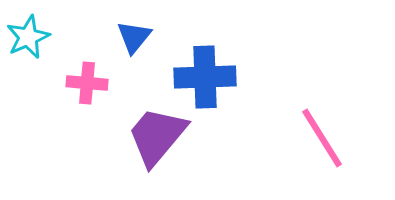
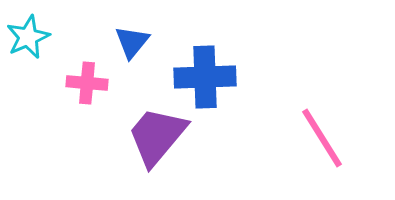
blue triangle: moved 2 px left, 5 px down
